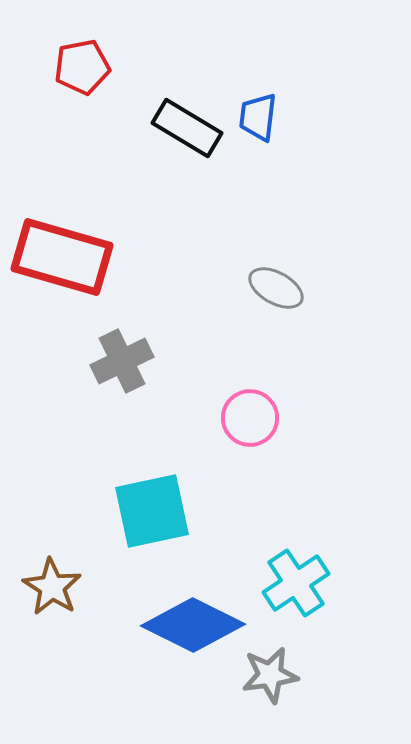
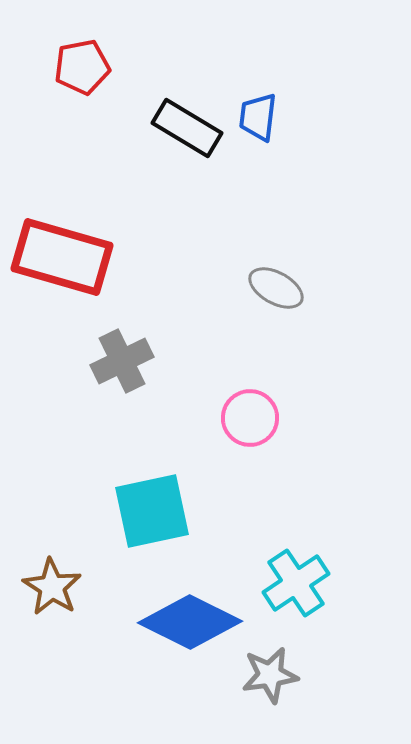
blue diamond: moved 3 px left, 3 px up
